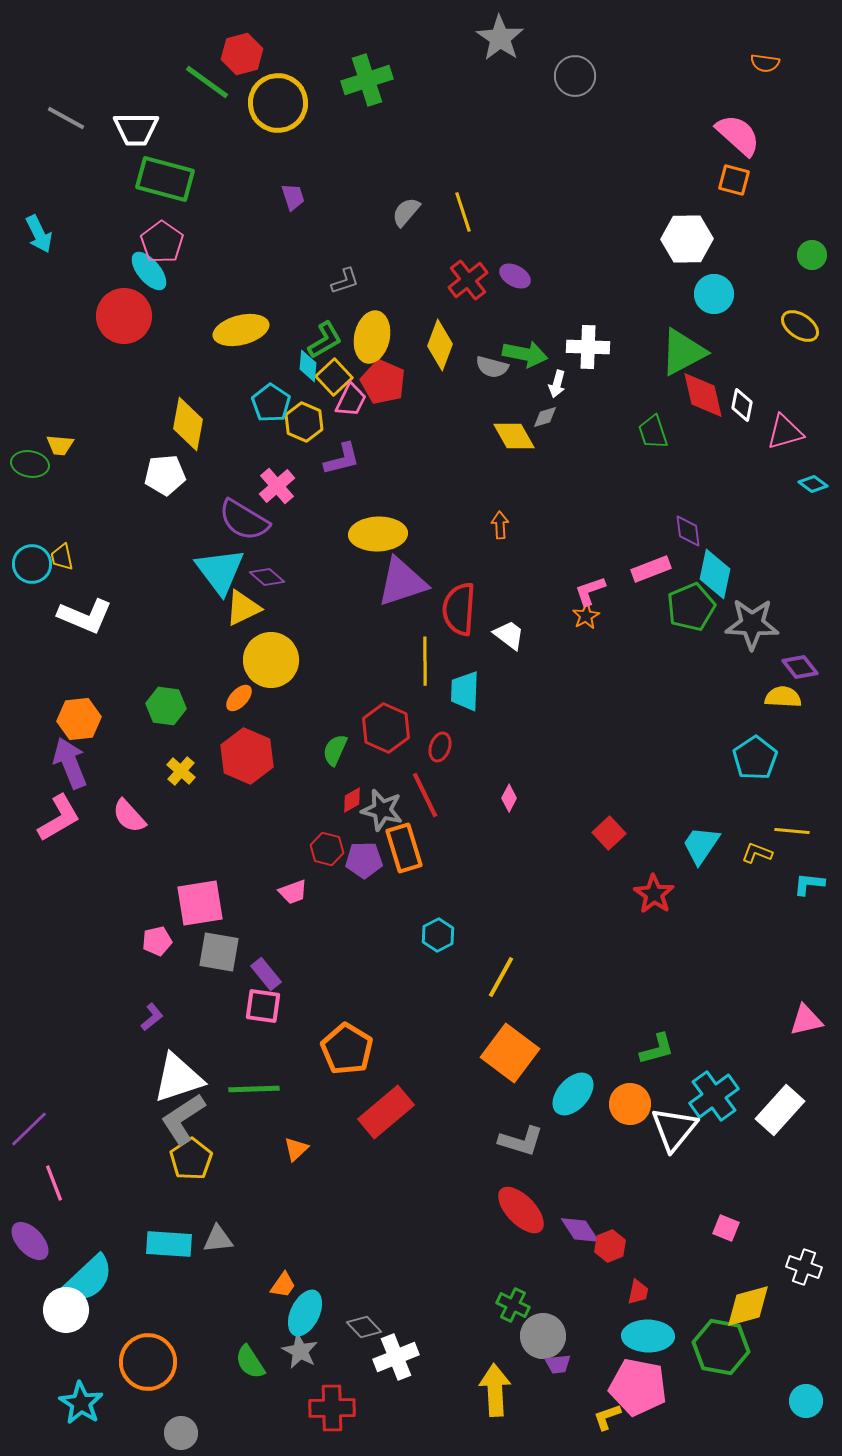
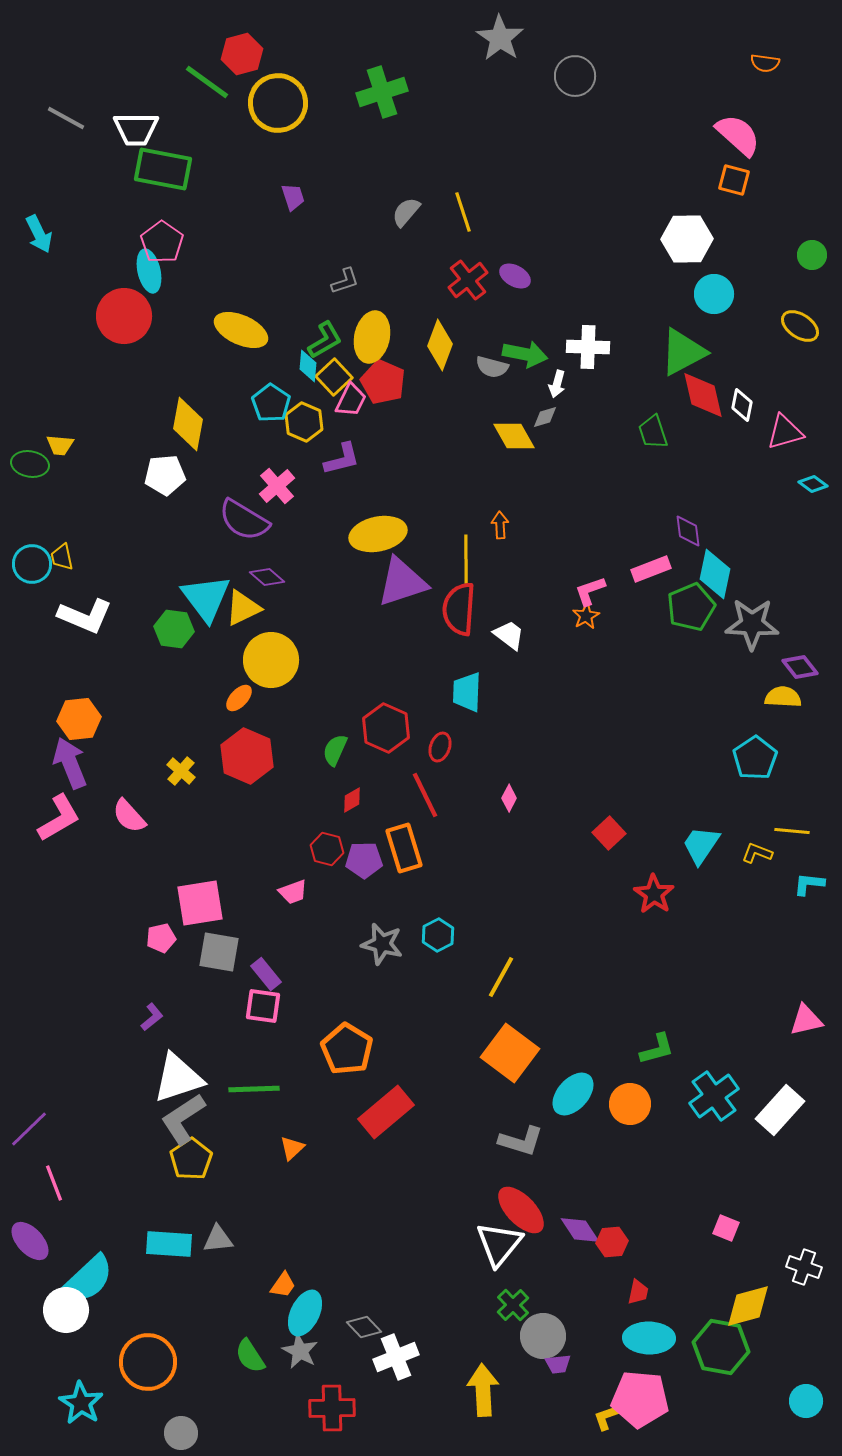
green cross at (367, 80): moved 15 px right, 12 px down
green rectangle at (165, 179): moved 2 px left, 10 px up; rotated 4 degrees counterclockwise
cyan ellipse at (149, 271): rotated 27 degrees clockwise
yellow ellipse at (241, 330): rotated 38 degrees clockwise
yellow ellipse at (378, 534): rotated 10 degrees counterclockwise
cyan triangle at (220, 571): moved 14 px left, 27 px down
yellow line at (425, 661): moved 41 px right, 102 px up
cyan trapezoid at (465, 691): moved 2 px right, 1 px down
green hexagon at (166, 706): moved 8 px right, 77 px up
gray star at (382, 810): moved 134 px down
pink pentagon at (157, 941): moved 4 px right, 3 px up
white triangle at (674, 1129): moved 175 px left, 115 px down
orange triangle at (296, 1149): moved 4 px left, 1 px up
red hexagon at (610, 1246): moved 2 px right, 4 px up; rotated 16 degrees clockwise
green cross at (513, 1305): rotated 20 degrees clockwise
cyan ellipse at (648, 1336): moved 1 px right, 2 px down
green semicircle at (250, 1362): moved 6 px up
pink pentagon at (638, 1387): moved 2 px right, 12 px down; rotated 6 degrees counterclockwise
yellow arrow at (495, 1390): moved 12 px left
